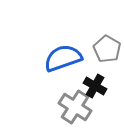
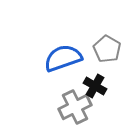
gray cross: rotated 32 degrees clockwise
